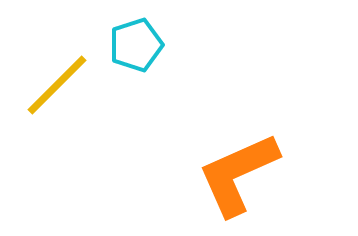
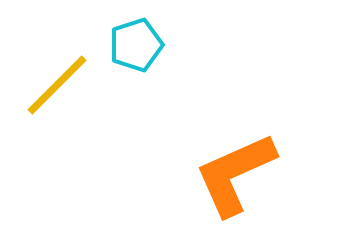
orange L-shape: moved 3 px left
